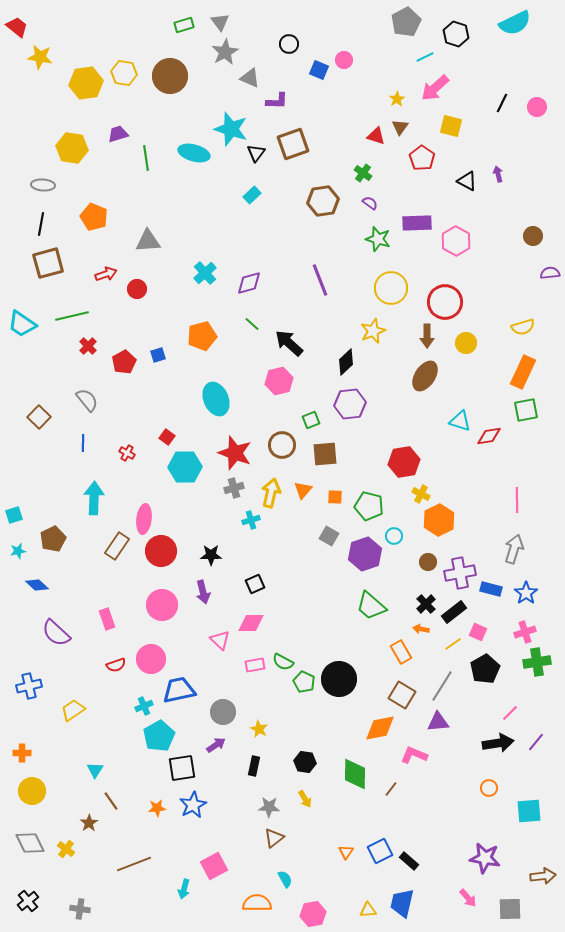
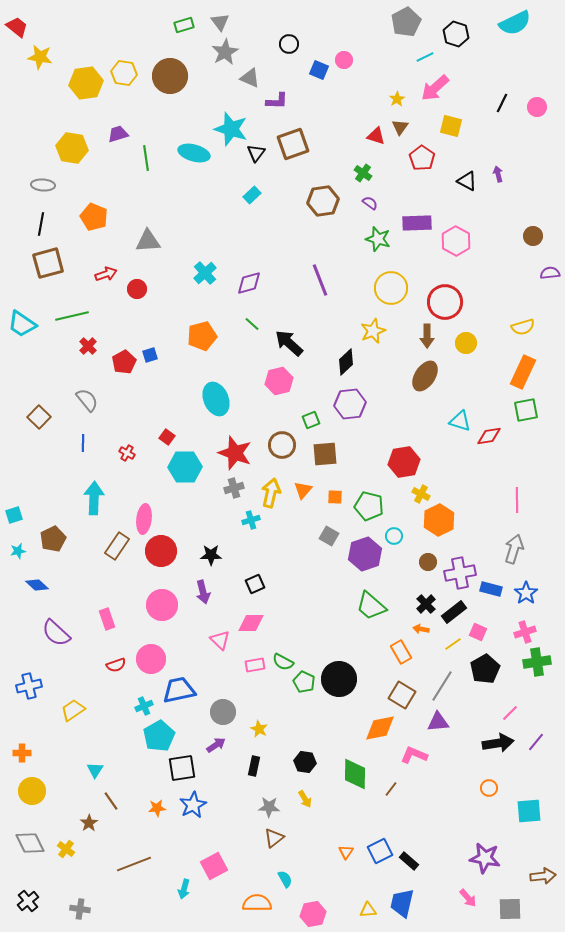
blue square at (158, 355): moved 8 px left
